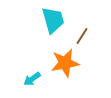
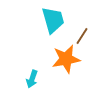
orange star: moved 1 px right, 4 px up
cyan arrow: rotated 36 degrees counterclockwise
